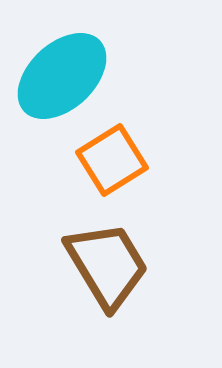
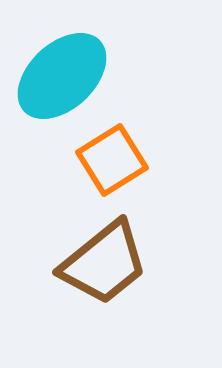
brown trapezoid: moved 3 px left, 2 px up; rotated 82 degrees clockwise
